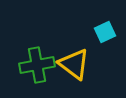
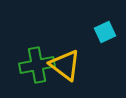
yellow triangle: moved 9 px left, 1 px down
